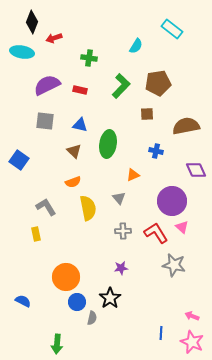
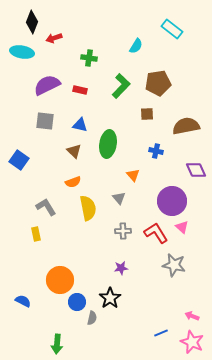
orange triangle: rotated 48 degrees counterclockwise
orange circle: moved 6 px left, 3 px down
blue line: rotated 64 degrees clockwise
